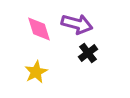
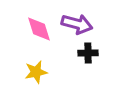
black cross: rotated 36 degrees clockwise
yellow star: rotated 15 degrees clockwise
